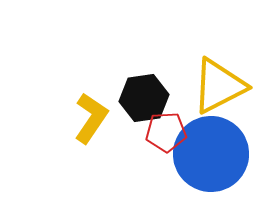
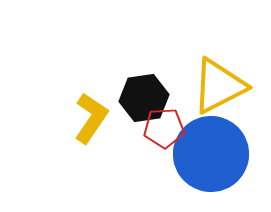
red pentagon: moved 2 px left, 4 px up
